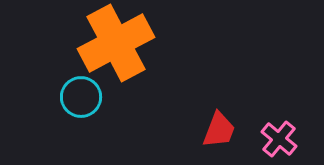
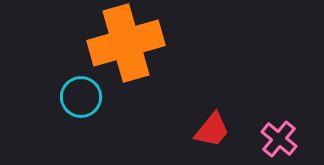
orange cross: moved 10 px right; rotated 12 degrees clockwise
red trapezoid: moved 7 px left; rotated 18 degrees clockwise
